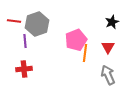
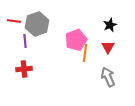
black star: moved 2 px left, 3 px down
gray arrow: moved 2 px down
